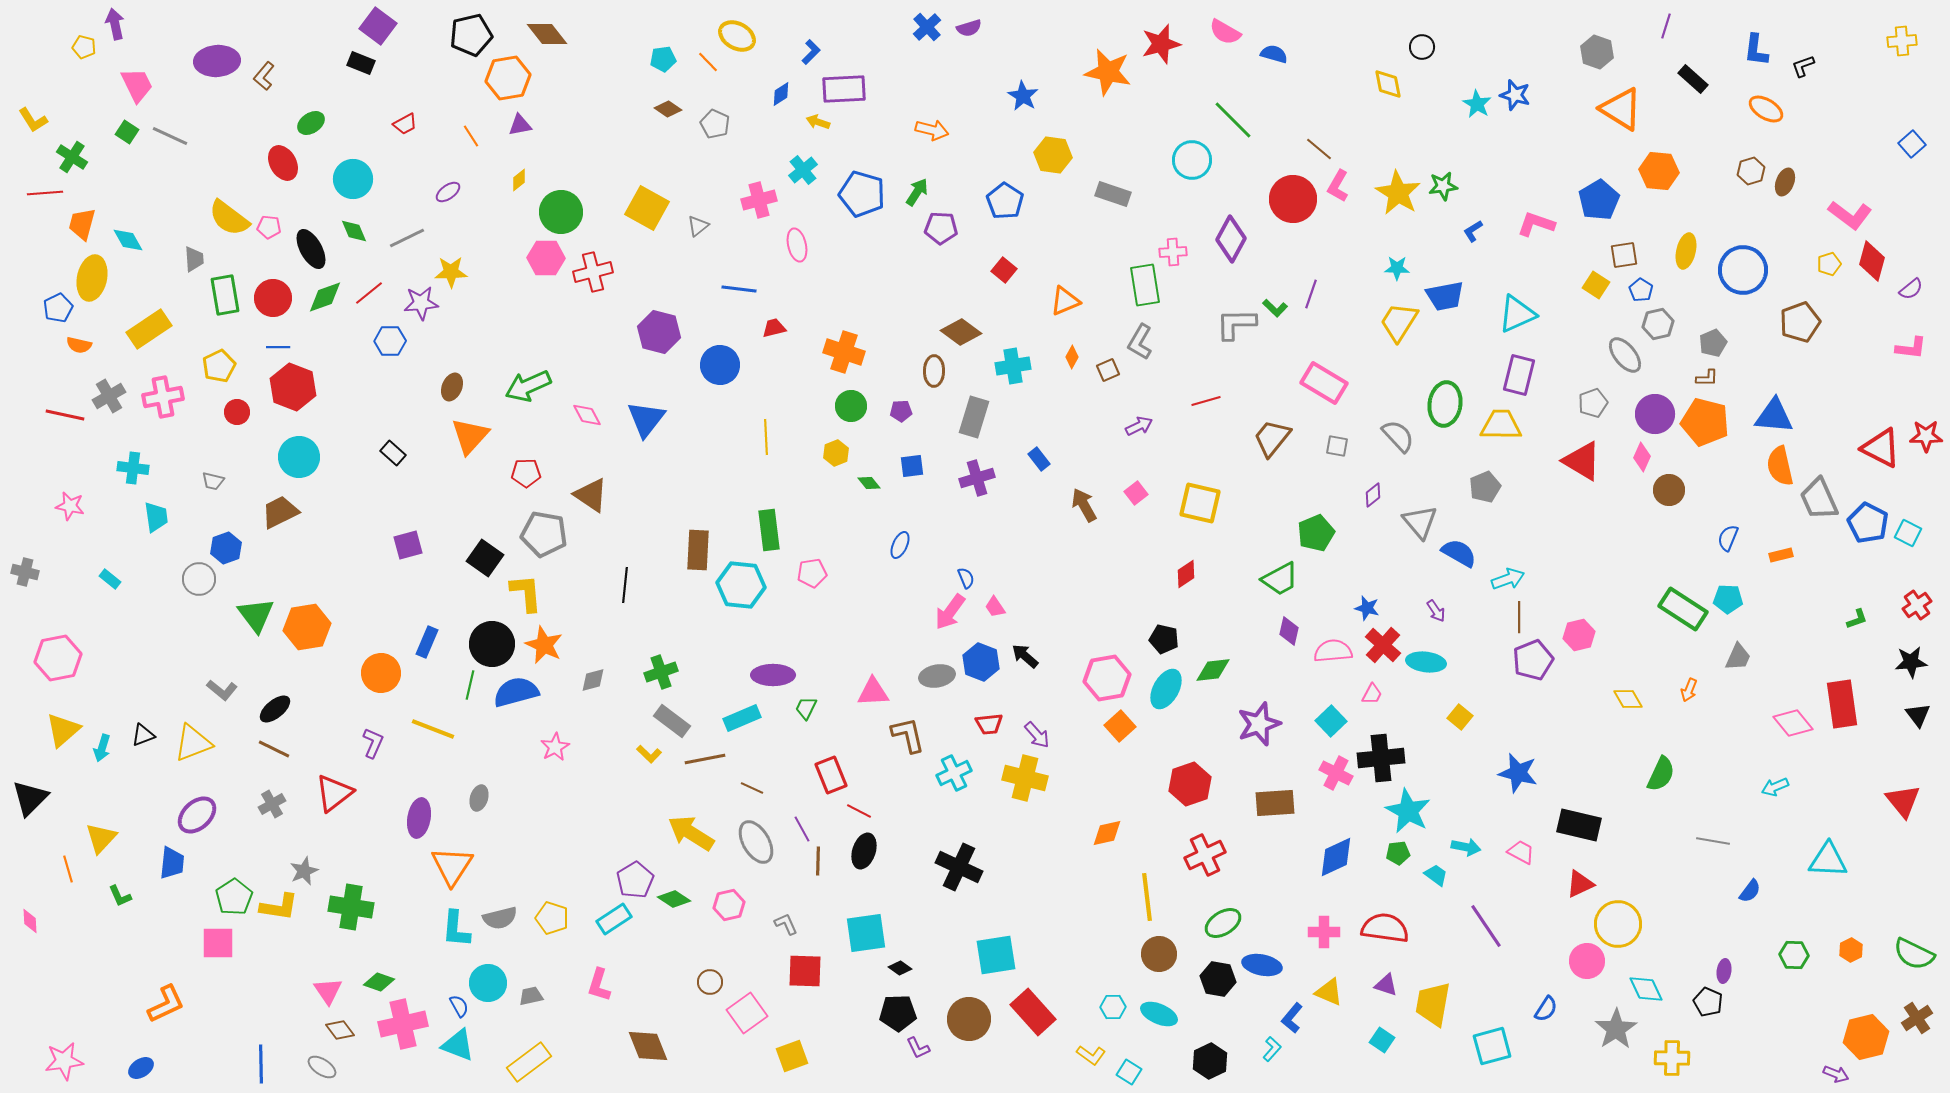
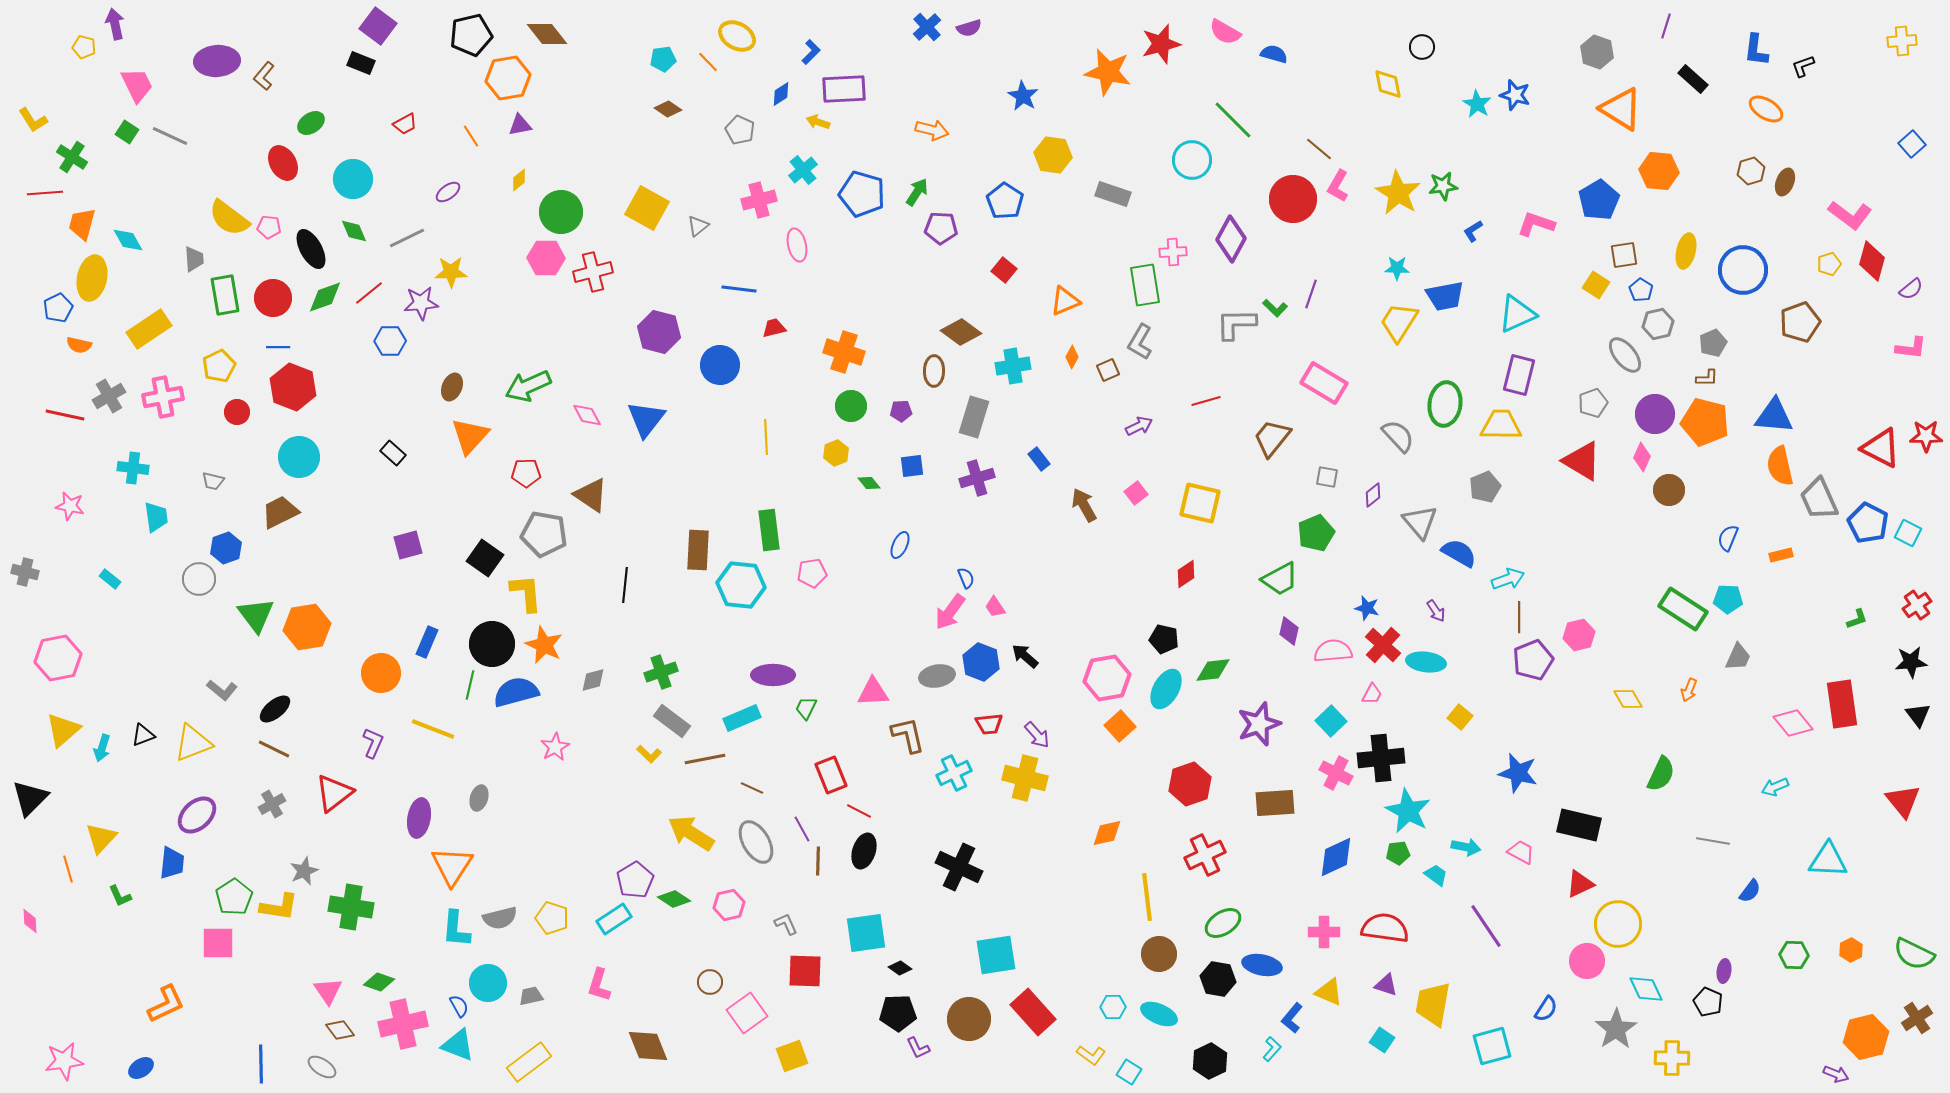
gray pentagon at (715, 124): moved 25 px right, 6 px down
gray square at (1337, 446): moved 10 px left, 31 px down
